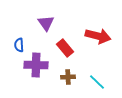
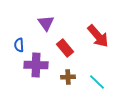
red arrow: rotated 35 degrees clockwise
